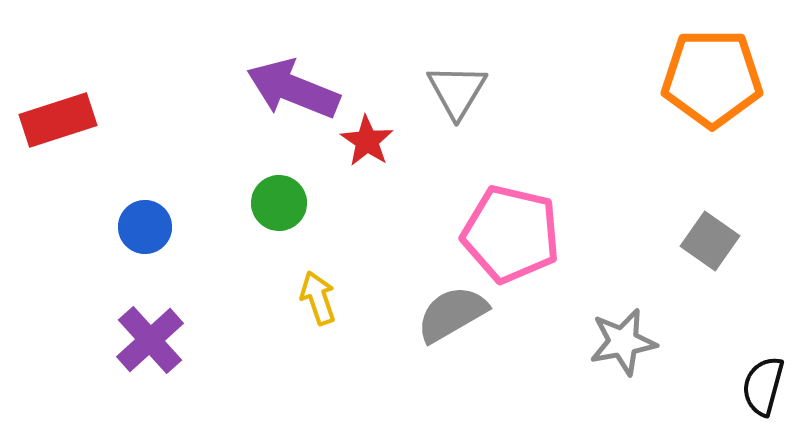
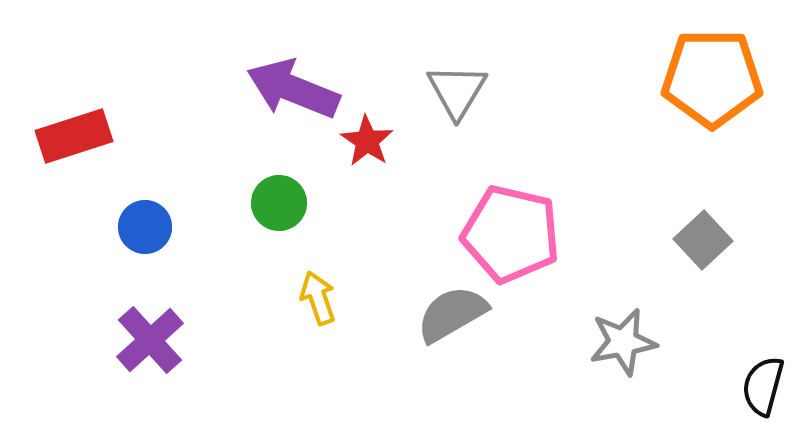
red rectangle: moved 16 px right, 16 px down
gray square: moved 7 px left, 1 px up; rotated 12 degrees clockwise
